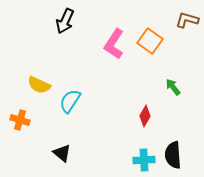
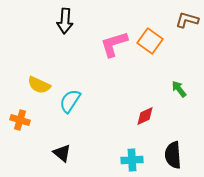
black arrow: rotated 20 degrees counterclockwise
pink L-shape: rotated 40 degrees clockwise
green arrow: moved 6 px right, 2 px down
red diamond: rotated 35 degrees clockwise
cyan cross: moved 12 px left
